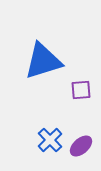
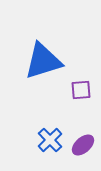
purple ellipse: moved 2 px right, 1 px up
